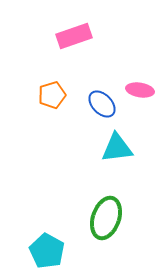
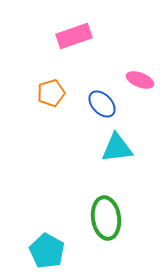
pink ellipse: moved 10 px up; rotated 12 degrees clockwise
orange pentagon: moved 1 px left, 2 px up
green ellipse: rotated 27 degrees counterclockwise
